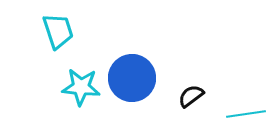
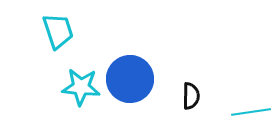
blue circle: moved 2 px left, 1 px down
black semicircle: rotated 128 degrees clockwise
cyan line: moved 5 px right, 2 px up
